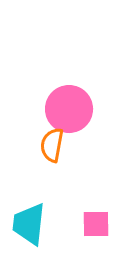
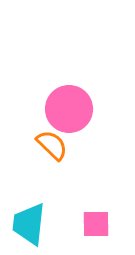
orange semicircle: rotated 124 degrees clockwise
